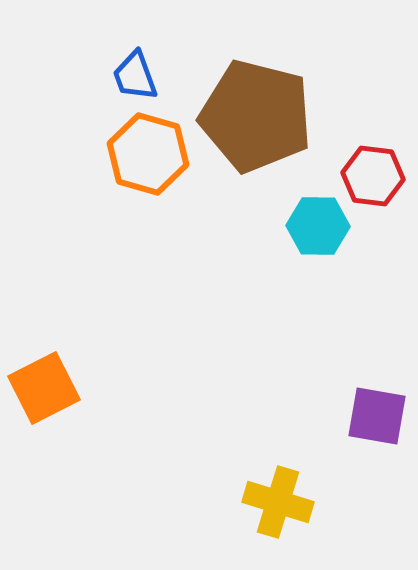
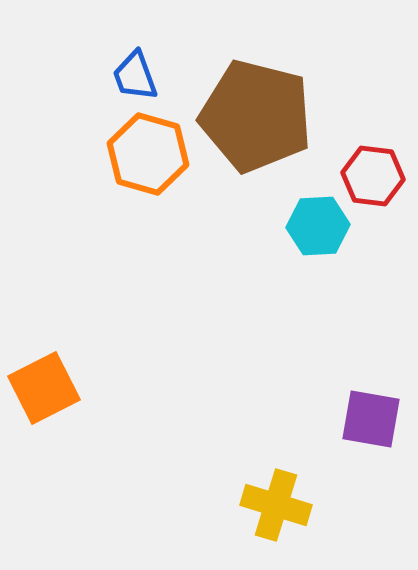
cyan hexagon: rotated 4 degrees counterclockwise
purple square: moved 6 px left, 3 px down
yellow cross: moved 2 px left, 3 px down
